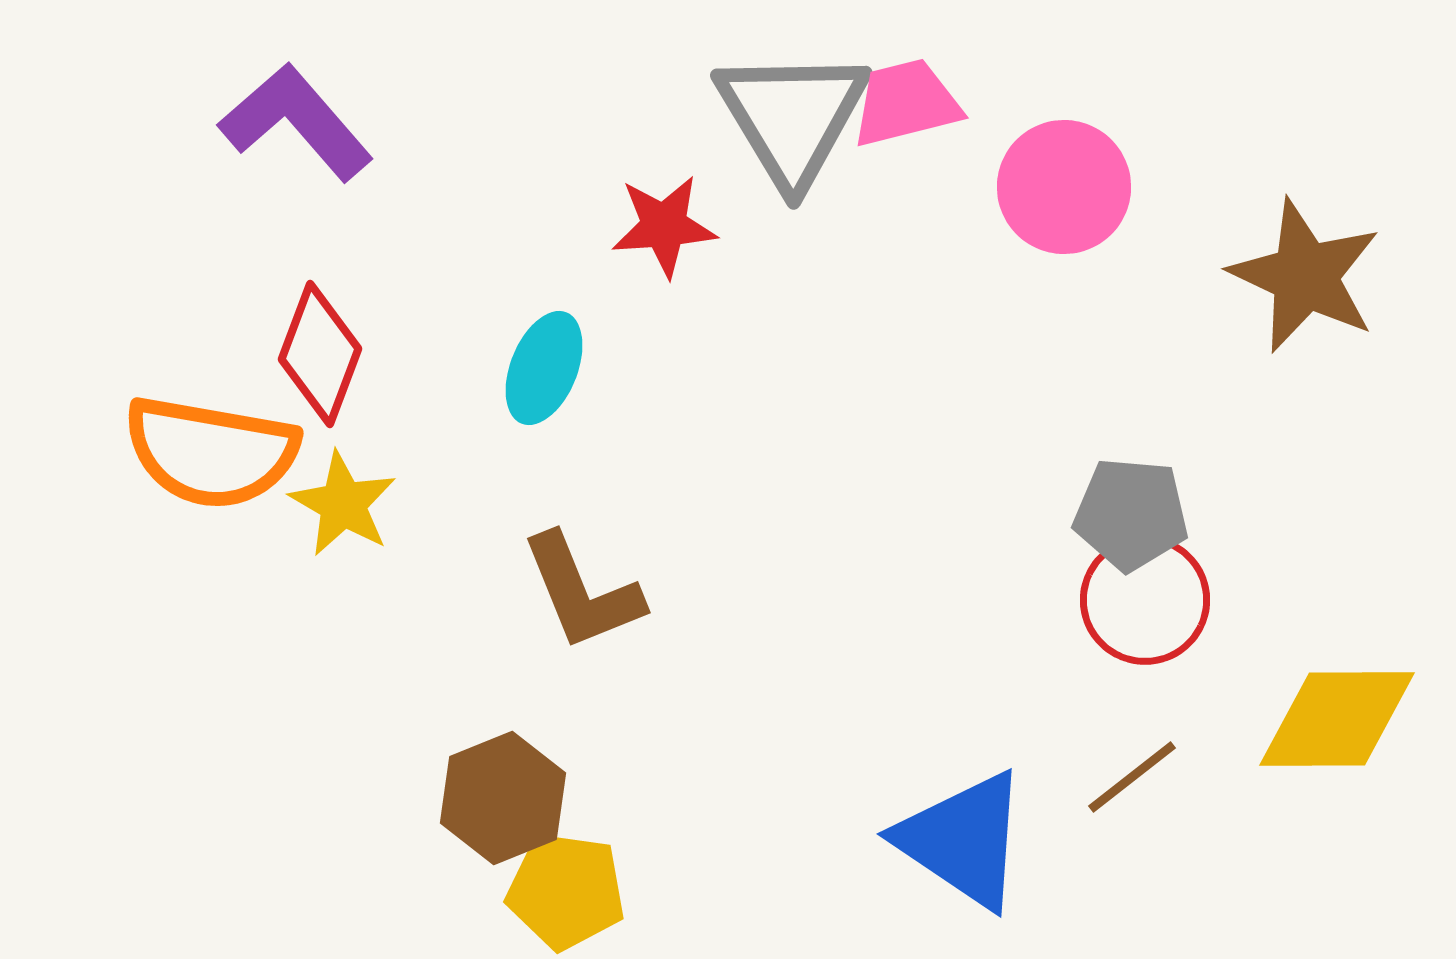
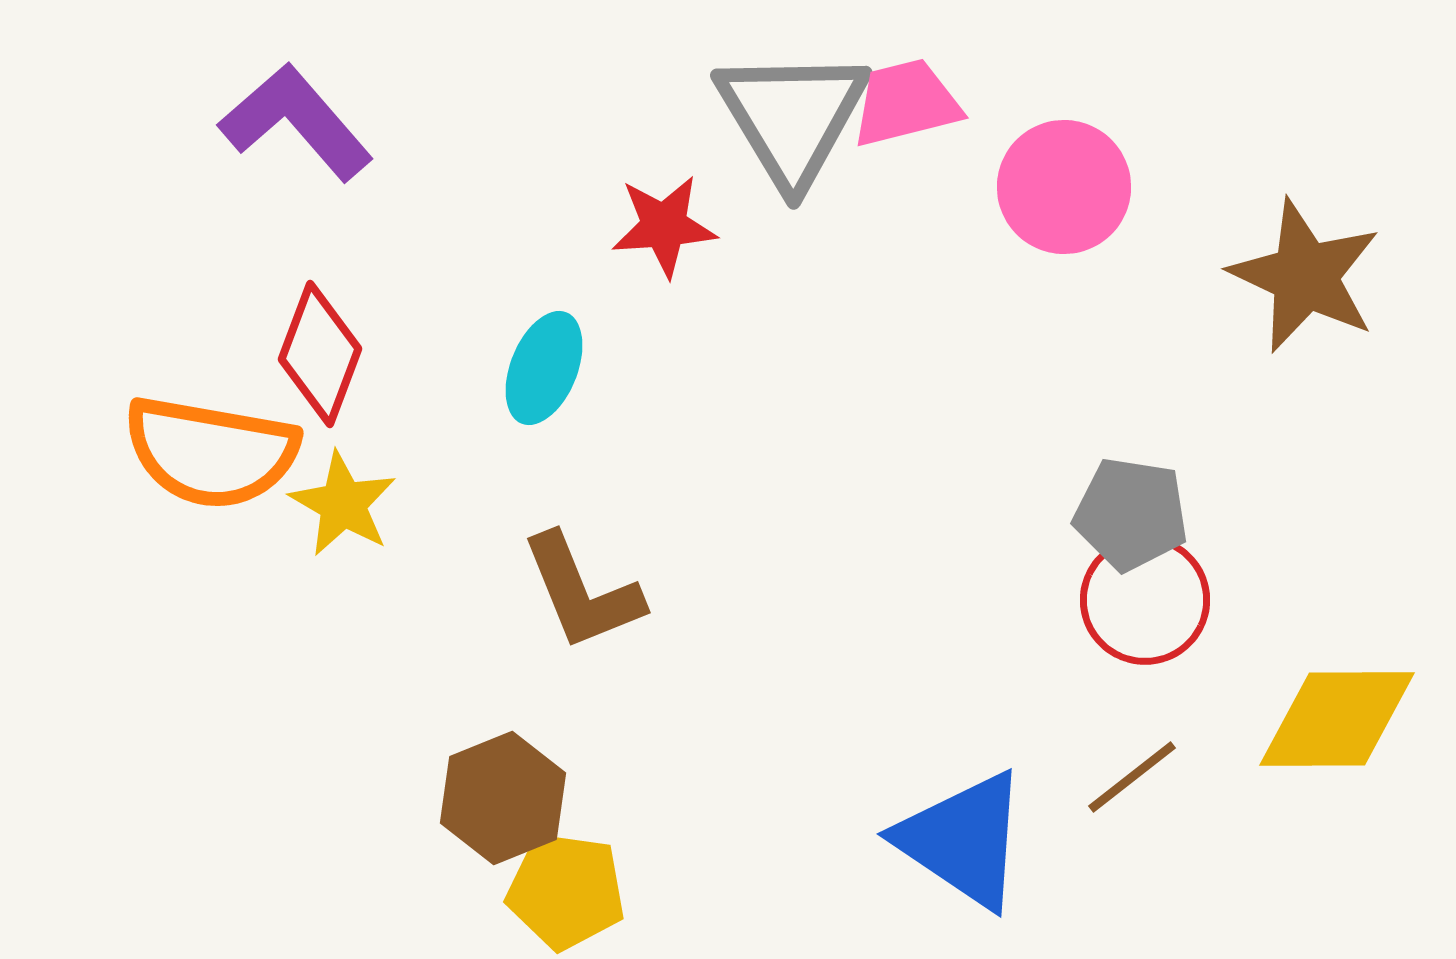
gray pentagon: rotated 4 degrees clockwise
